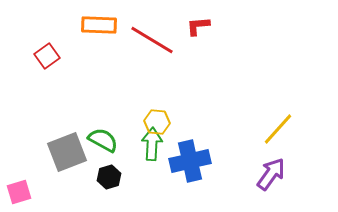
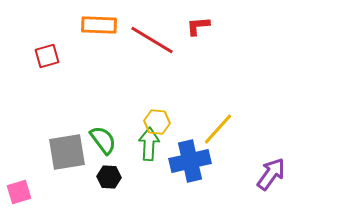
red square: rotated 20 degrees clockwise
yellow line: moved 60 px left
green semicircle: rotated 24 degrees clockwise
green arrow: moved 3 px left
gray square: rotated 12 degrees clockwise
black hexagon: rotated 20 degrees clockwise
